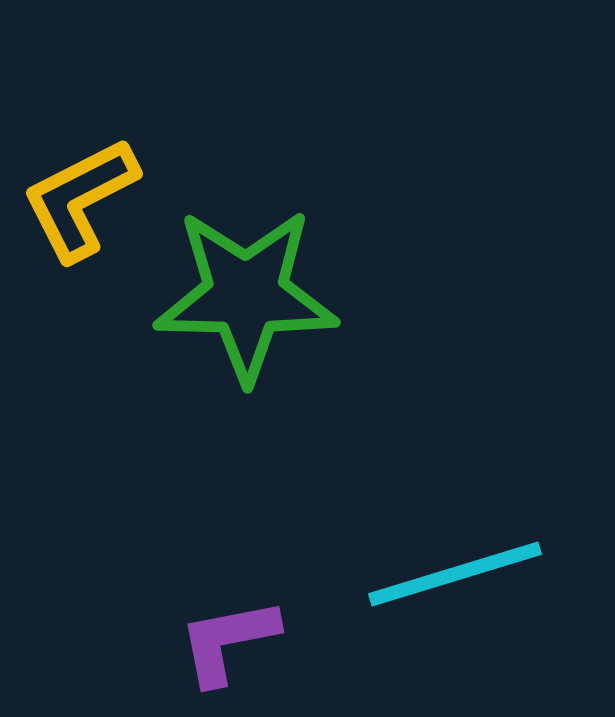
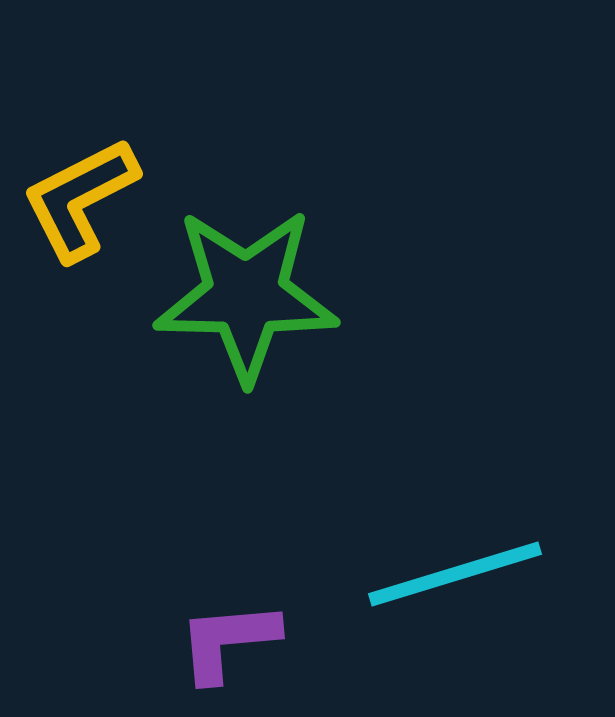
purple L-shape: rotated 6 degrees clockwise
